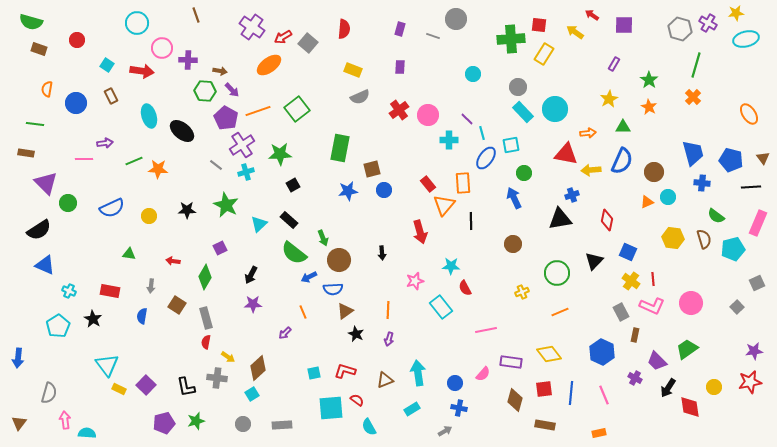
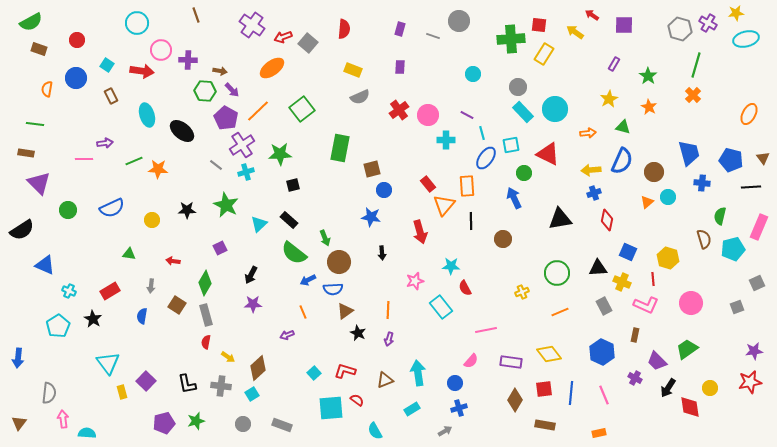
gray circle at (456, 19): moved 3 px right, 2 px down
green semicircle at (31, 22): rotated 45 degrees counterclockwise
purple cross at (252, 27): moved 2 px up
red arrow at (283, 37): rotated 12 degrees clockwise
pink circle at (162, 48): moved 1 px left, 2 px down
orange ellipse at (269, 65): moved 3 px right, 3 px down
green star at (649, 80): moved 1 px left, 4 px up
orange cross at (693, 97): moved 2 px up
blue circle at (76, 103): moved 25 px up
green square at (297, 109): moved 5 px right
orange line at (258, 111): rotated 25 degrees counterclockwise
orange ellipse at (749, 114): rotated 60 degrees clockwise
cyan ellipse at (149, 116): moved 2 px left, 1 px up
purple line at (467, 119): moved 4 px up; rotated 16 degrees counterclockwise
green triangle at (623, 127): rotated 14 degrees clockwise
cyan cross at (449, 140): moved 3 px left
blue trapezoid at (693, 153): moved 4 px left
red triangle at (566, 154): moved 18 px left; rotated 15 degrees clockwise
purple triangle at (46, 183): moved 7 px left
orange rectangle at (463, 183): moved 4 px right, 3 px down
black square at (293, 185): rotated 16 degrees clockwise
blue star at (348, 191): moved 23 px right, 26 px down; rotated 18 degrees clockwise
blue cross at (572, 195): moved 22 px right, 2 px up
orange triangle at (647, 202): rotated 16 degrees counterclockwise
green circle at (68, 203): moved 7 px down
yellow circle at (149, 216): moved 3 px right, 4 px down
green semicircle at (716, 216): moved 4 px right; rotated 66 degrees clockwise
pink rectangle at (758, 223): moved 1 px right, 4 px down
black semicircle at (39, 230): moved 17 px left
green arrow at (323, 238): moved 2 px right
yellow hexagon at (673, 238): moved 5 px left, 20 px down; rotated 10 degrees clockwise
brown circle at (513, 244): moved 10 px left, 5 px up
brown circle at (339, 260): moved 2 px down
black triangle at (594, 261): moved 4 px right, 7 px down; rotated 42 degrees clockwise
green diamond at (205, 277): moved 6 px down
blue arrow at (309, 277): moved 1 px left, 3 px down
yellow cross at (631, 281): moved 9 px left, 1 px down; rotated 12 degrees counterclockwise
red rectangle at (110, 291): rotated 42 degrees counterclockwise
pink L-shape at (652, 306): moved 6 px left, 1 px up
gray square at (737, 307): rotated 24 degrees clockwise
gray rectangle at (621, 312): moved 17 px left, 6 px up
gray rectangle at (206, 318): moved 3 px up
purple arrow at (285, 333): moved 2 px right, 2 px down; rotated 24 degrees clockwise
black star at (356, 334): moved 2 px right, 1 px up
cyan triangle at (107, 365): moved 1 px right, 2 px up
cyan square at (314, 373): rotated 32 degrees counterclockwise
pink semicircle at (483, 374): moved 12 px left, 13 px up
gray cross at (217, 378): moved 4 px right, 8 px down
purple square at (146, 385): moved 4 px up
black L-shape at (186, 387): moved 1 px right, 3 px up
yellow circle at (714, 387): moved 4 px left, 1 px down
yellow rectangle at (119, 389): moved 3 px right, 3 px down; rotated 48 degrees clockwise
gray semicircle at (49, 393): rotated 10 degrees counterclockwise
brown diamond at (515, 400): rotated 15 degrees clockwise
blue cross at (459, 408): rotated 28 degrees counterclockwise
pink arrow at (65, 420): moved 2 px left, 1 px up
gray rectangle at (282, 425): rotated 24 degrees clockwise
cyan semicircle at (369, 427): moved 6 px right, 4 px down
